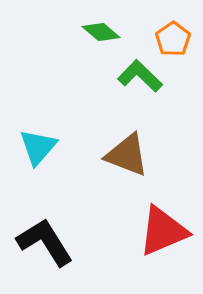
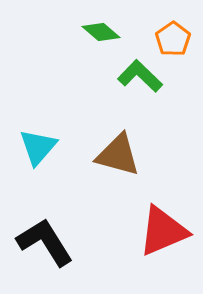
brown triangle: moved 9 px left; rotated 6 degrees counterclockwise
